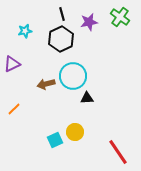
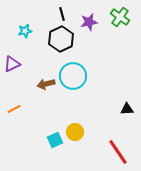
black triangle: moved 40 px right, 11 px down
orange line: rotated 16 degrees clockwise
